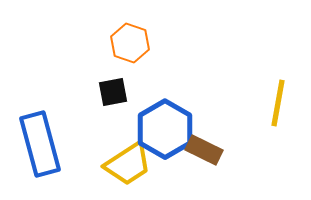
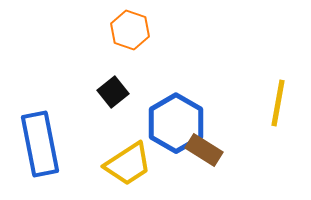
orange hexagon: moved 13 px up
black square: rotated 28 degrees counterclockwise
blue hexagon: moved 11 px right, 6 px up
blue rectangle: rotated 4 degrees clockwise
brown rectangle: rotated 6 degrees clockwise
